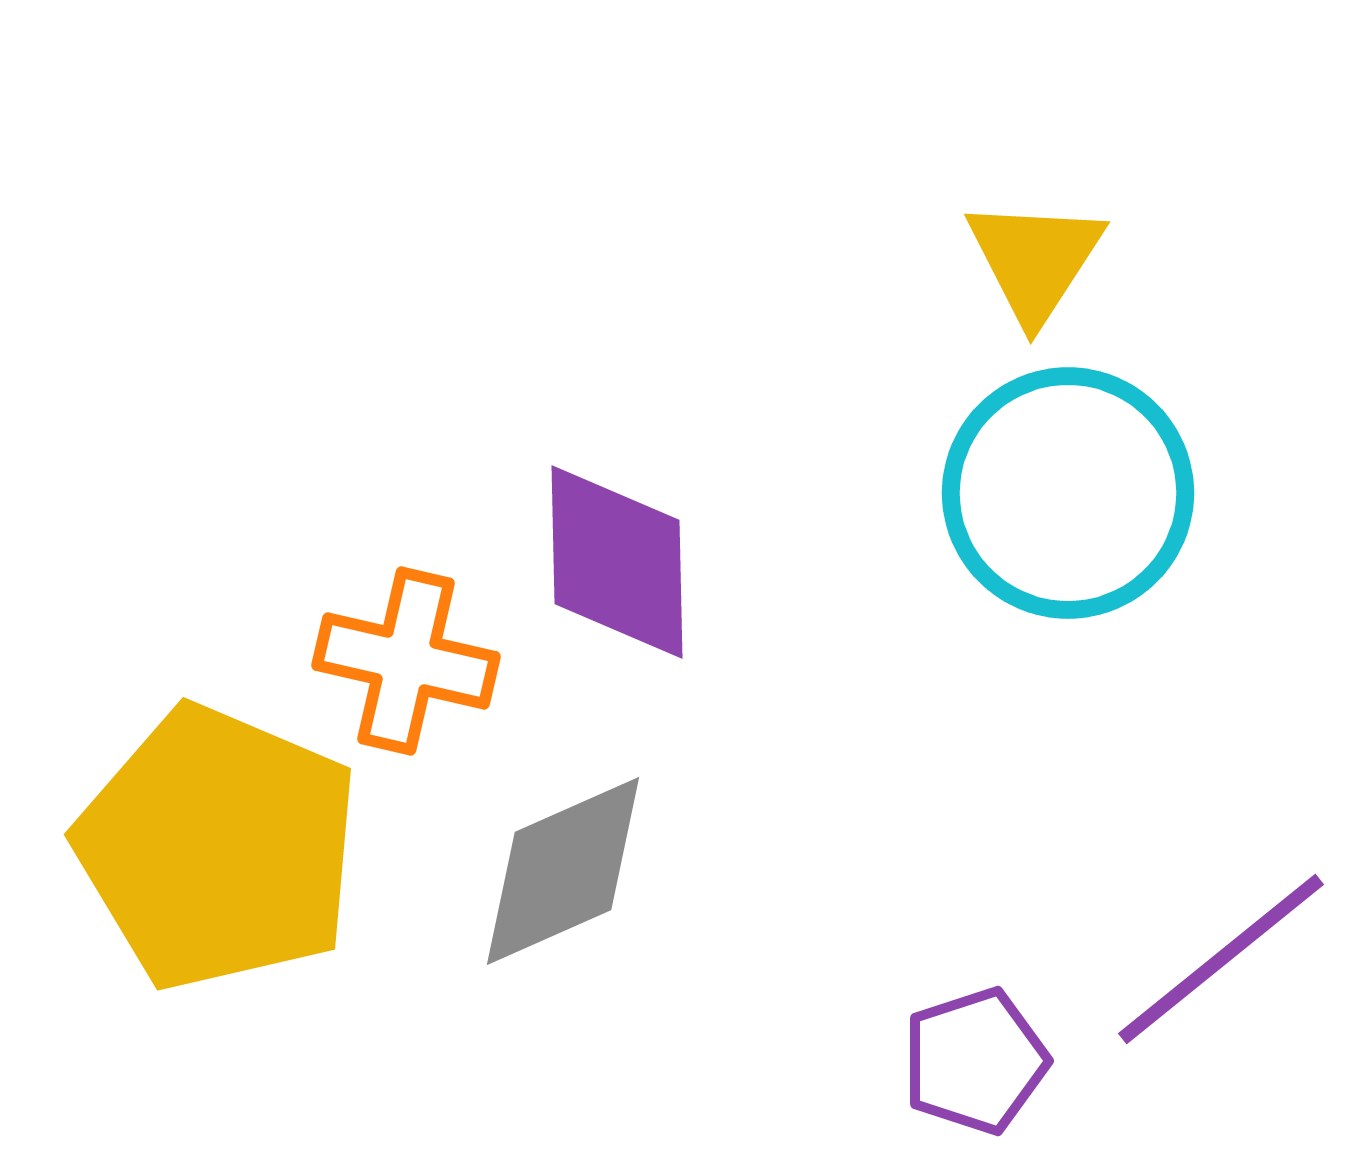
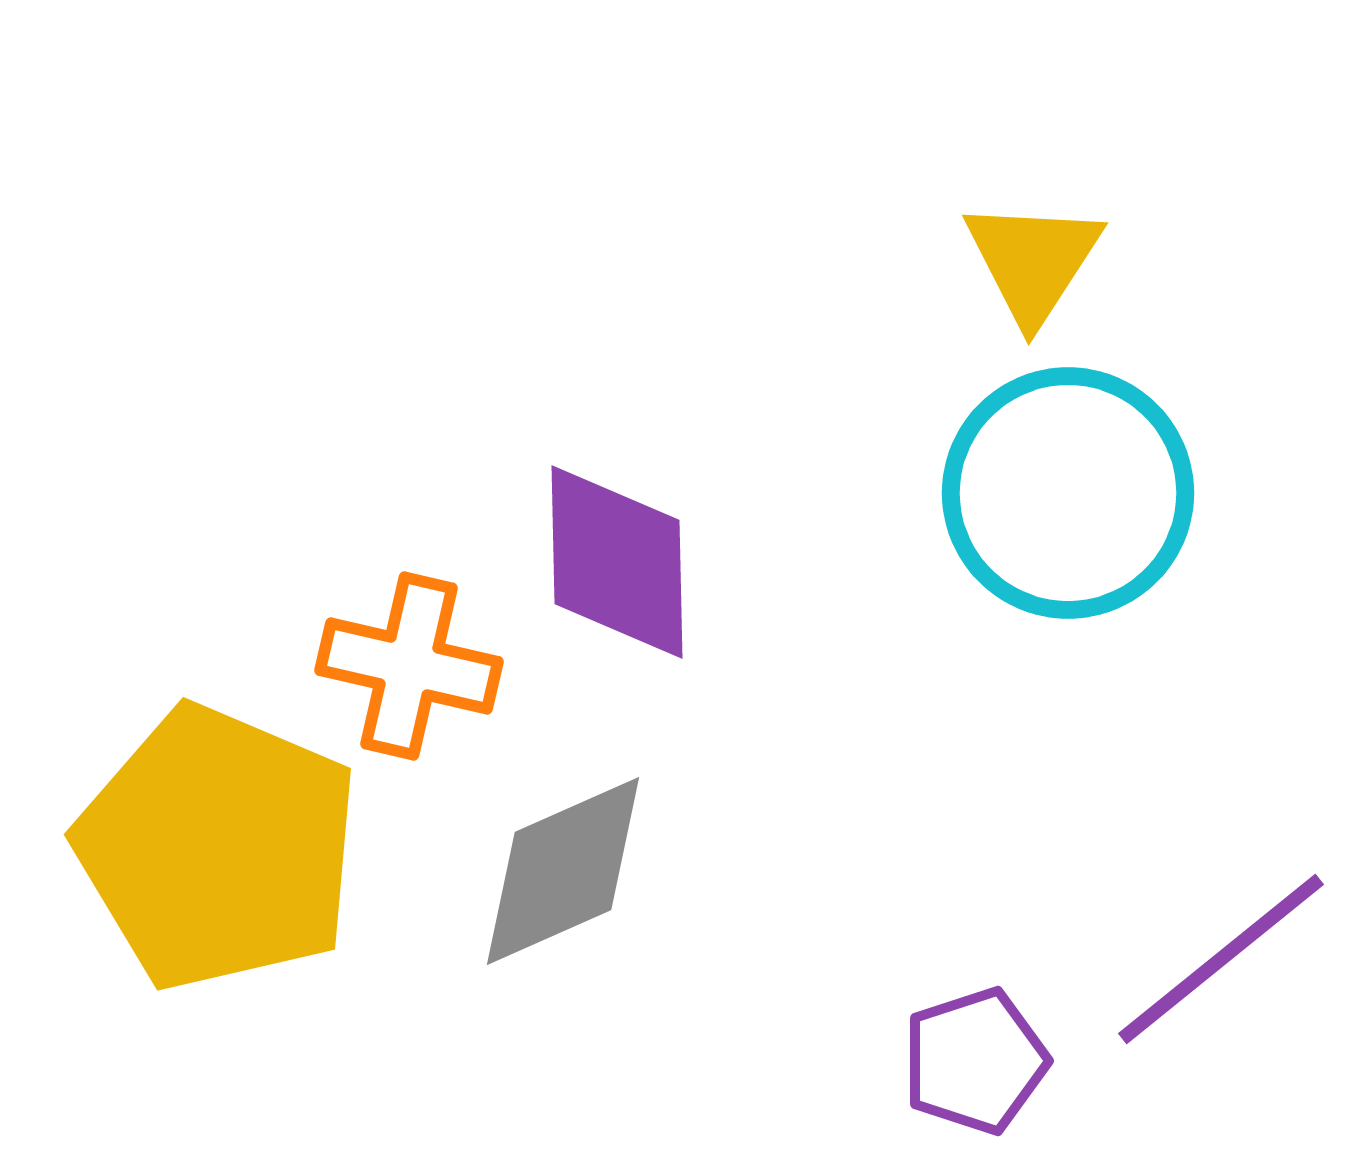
yellow triangle: moved 2 px left, 1 px down
orange cross: moved 3 px right, 5 px down
